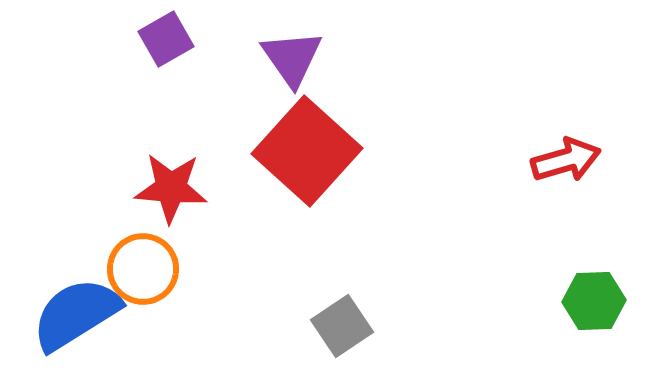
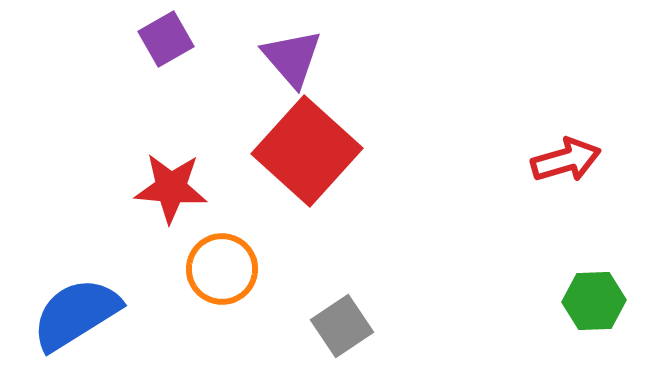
purple triangle: rotated 6 degrees counterclockwise
orange circle: moved 79 px right
